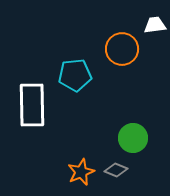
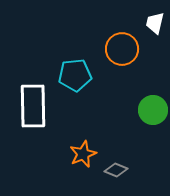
white trapezoid: moved 2 px up; rotated 70 degrees counterclockwise
white rectangle: moved 1 px right, 1 px down
green circle: moved 20 px right, 28 px up
orange star: moved 2 px right, 18 px up
